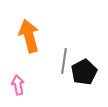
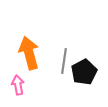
orange arrow: moved 17 px down
